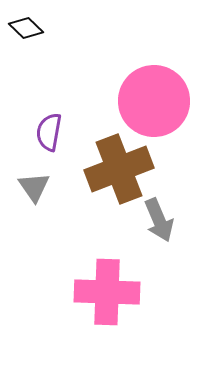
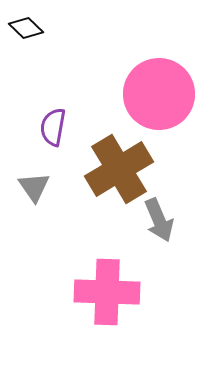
pink circle: moved 5 px right, 7 px up
purple semicircle: moved 4 px right, 5 px up
brown cross: rotated 10 degrees counterclockwise
